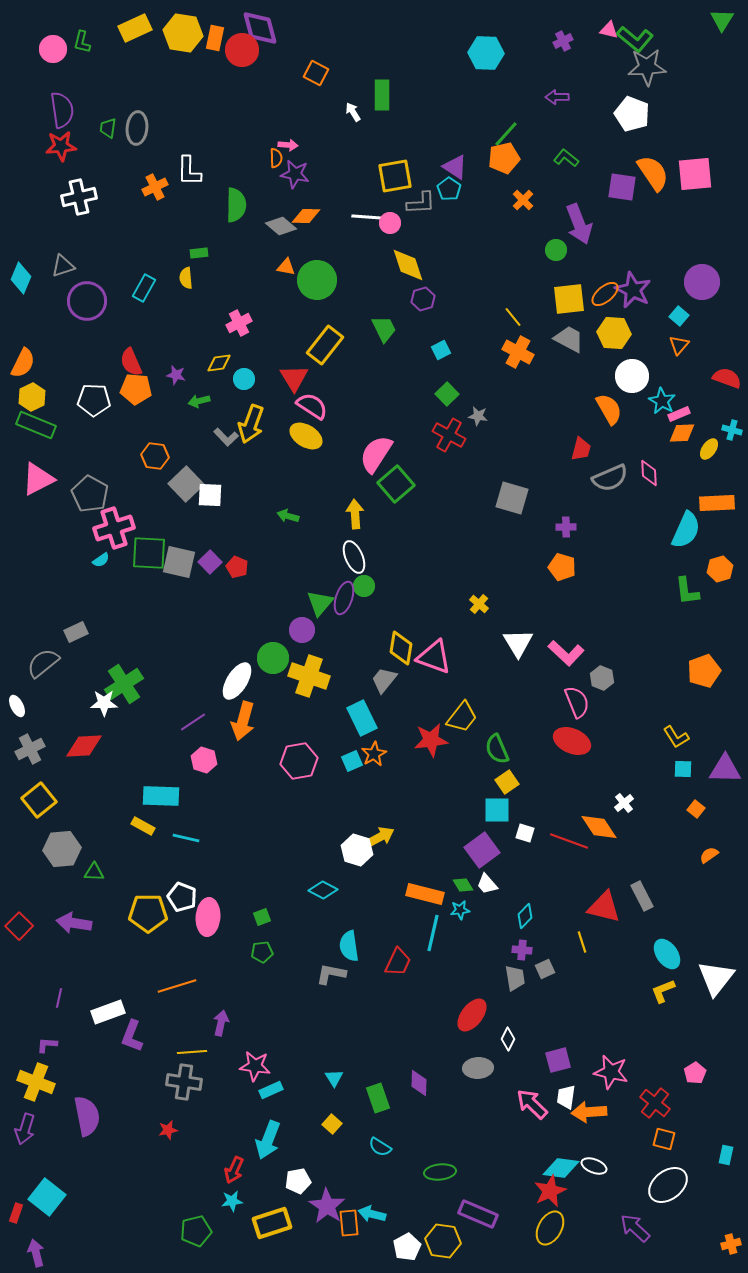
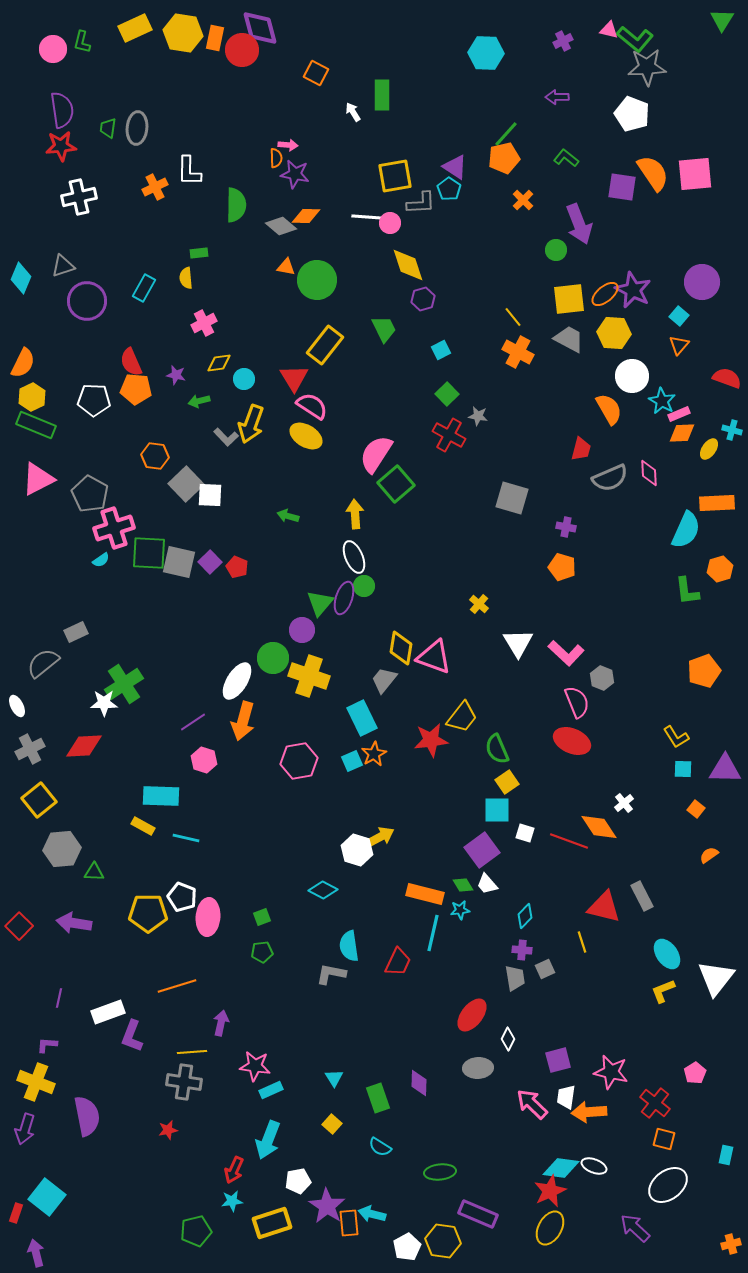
pink cross at (239, 323): moved 35 px left
purple cross at (566, 527): rotated 12 degrees clockwise
